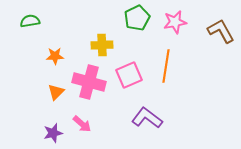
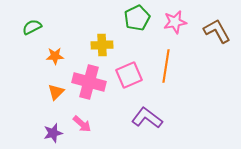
green semicircle: moved 2 px right, 6 px down; rotated 18 degrees counterclockwise
brown L-shape: moved 4 px left
